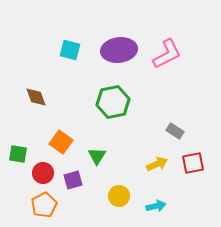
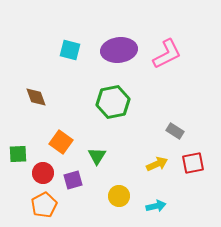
green square: rotated 12 degrees counterclockwise
